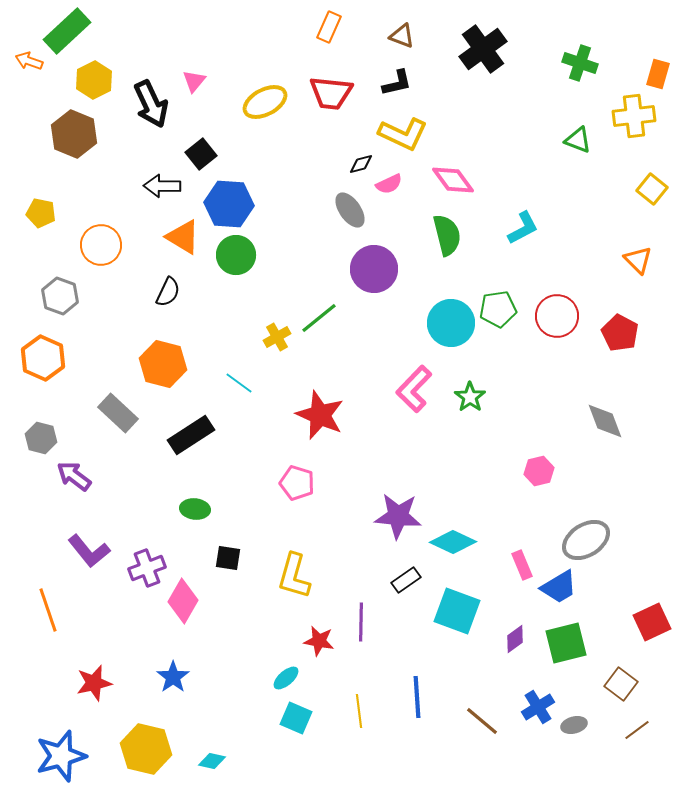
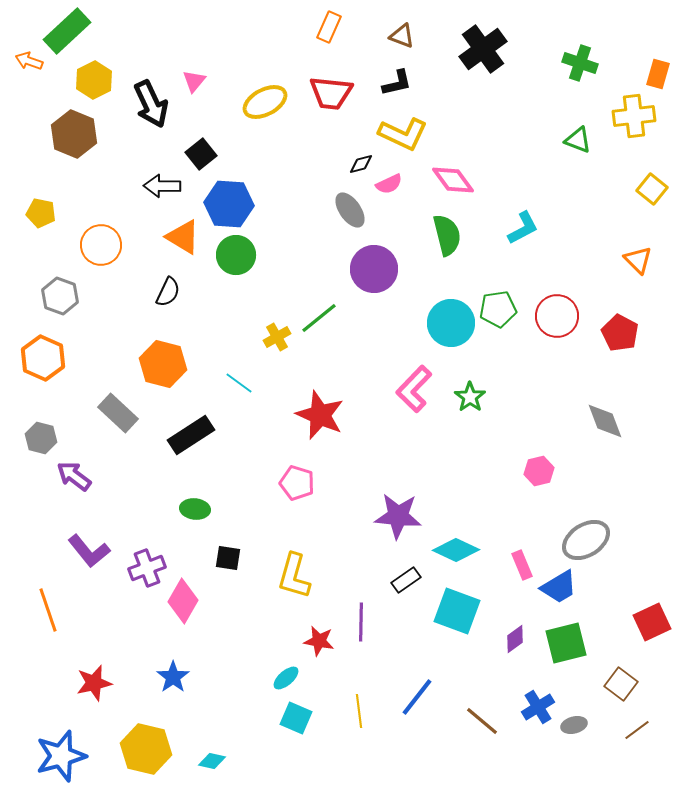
cyan diamond at (453, 542): moved 3 px right, 8 px down
blue line at (417, 697): rotated 42 degrees clockwise
